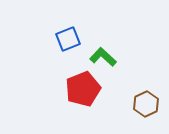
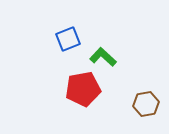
red pentagon: rotated 12 degrees clockwise
brown hexagon: rotated 15 degrees clockwise
